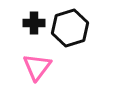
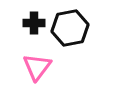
black hexagon: rotated 6 degrees clockwise
